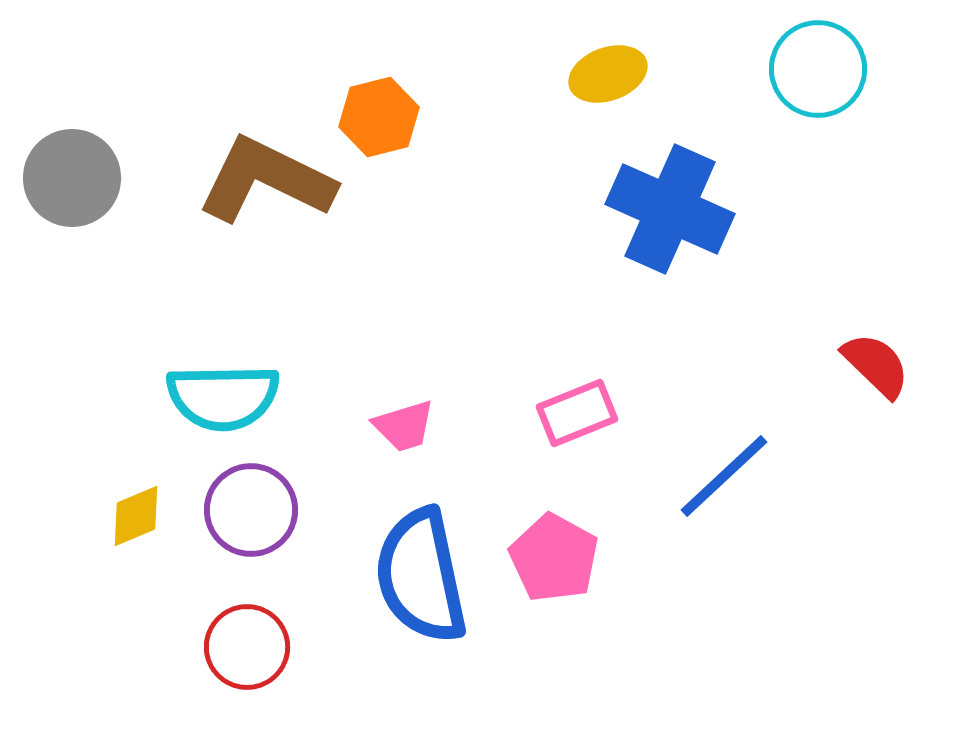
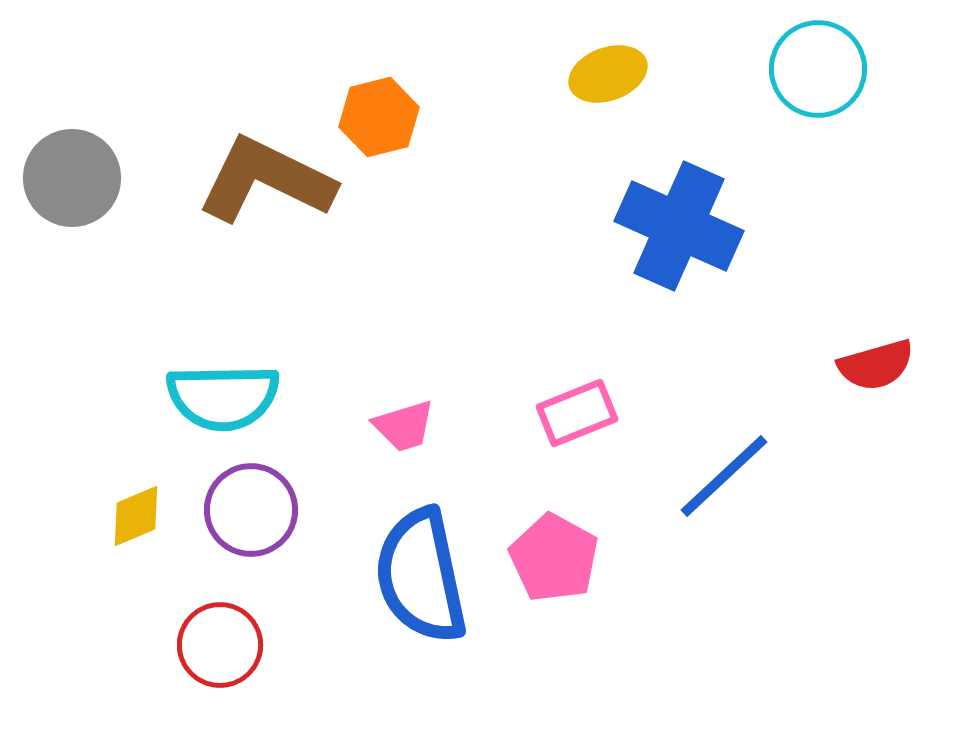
blue cross: moved 9 px right, 17 px down
red semicircle: rotated 120 degrees clockwise
red circle: moved 27 px left, 2 px up
